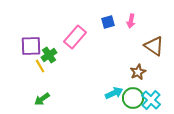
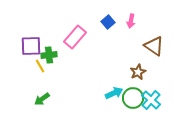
blue square: rotated 24 degrees counterclockwise
green cross: rotated 28 degrees clockwise
